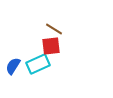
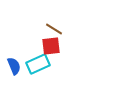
blue semicircle: moved 1 px right; rotated 126 degrees clockwise
